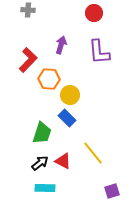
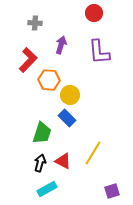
gray cross: moved 7 px right, 13 px down
orange hexagon: moved 1 px down
yellow line: rotated 70 degrees clockwise
black arrow: rotated 36 degrees counterclockwise
cyan rectangle: moved 2 px right, 1 px down; rotated 30 degrees counterclockwise
